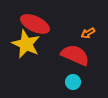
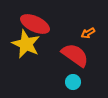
red semicircle: rotated 12 degrees clockwise
